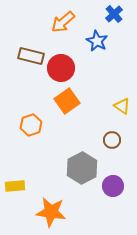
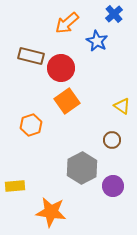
orange arrow: moved 4 px right, 1 px down
